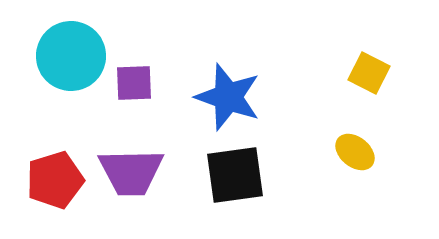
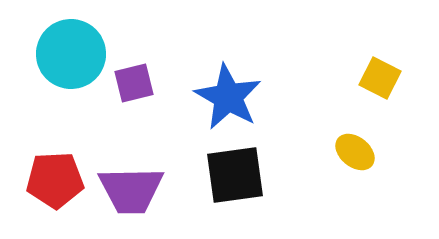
cyan circle: moved 2 px up
yellow square: moved 11 px right, 5 px down
purple square: rotated 12 degrees counterclockwise
blue star: rotated 10 degrees clockwise
purple trapezoid: moved 18 px down
red pentagon: rotated 14 degrees clockwise
